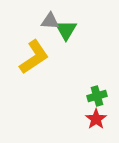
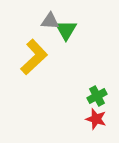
yellow L-shape: rotated 9 degrees counterclockwise
green cross: rotated 12 degrees counterclockwise
red star: rotated 20 degrees counterclockwise
